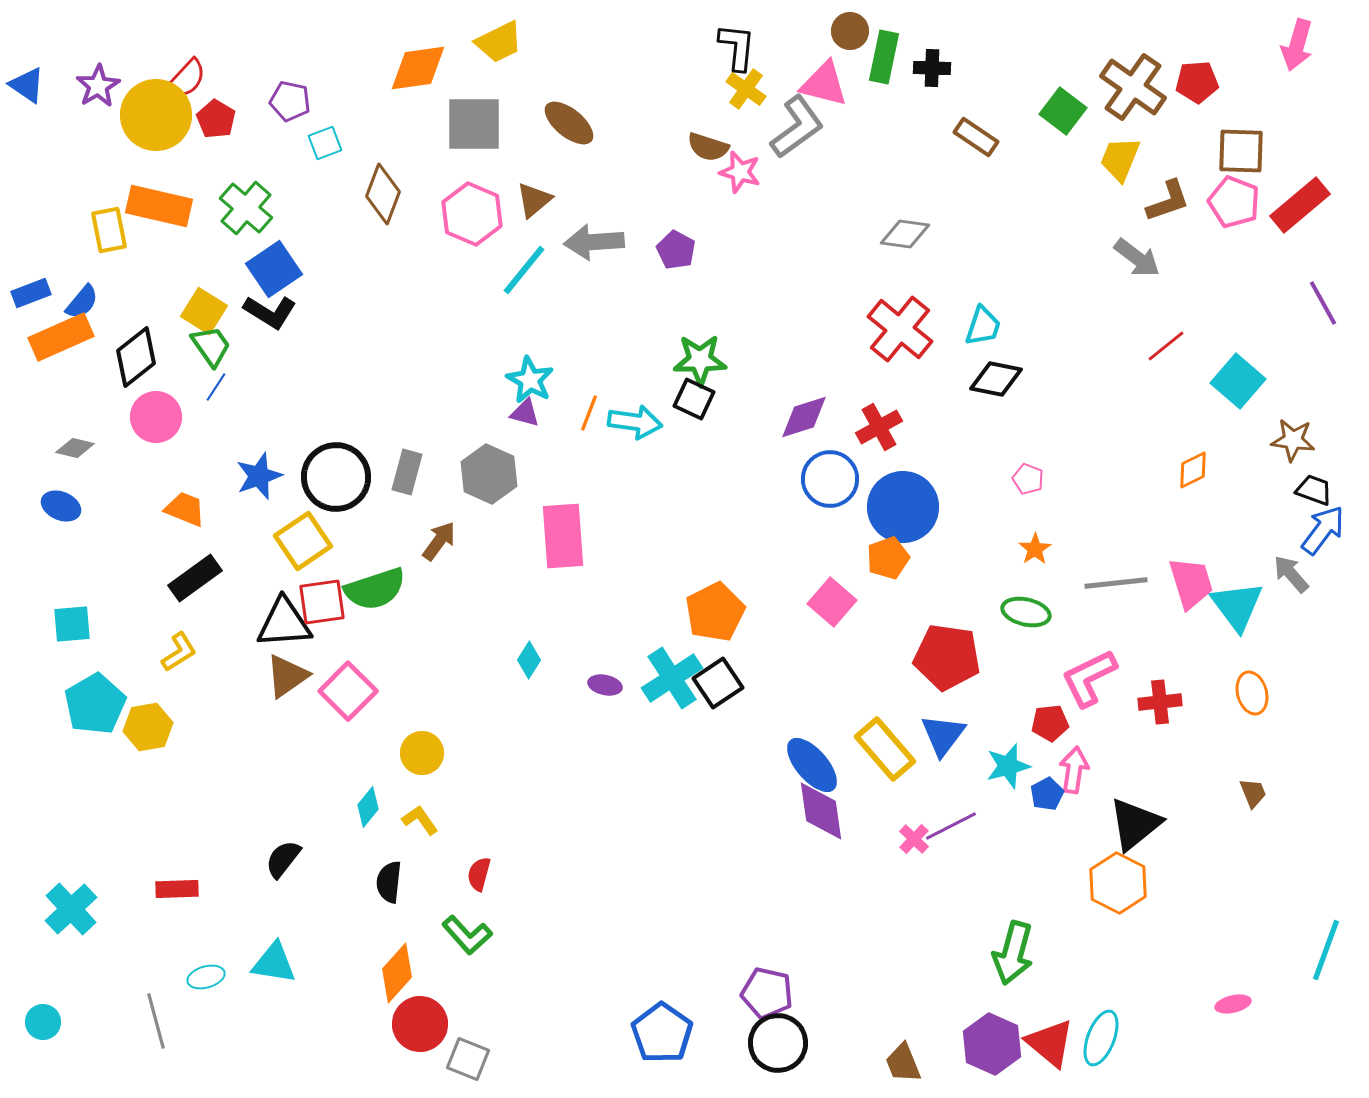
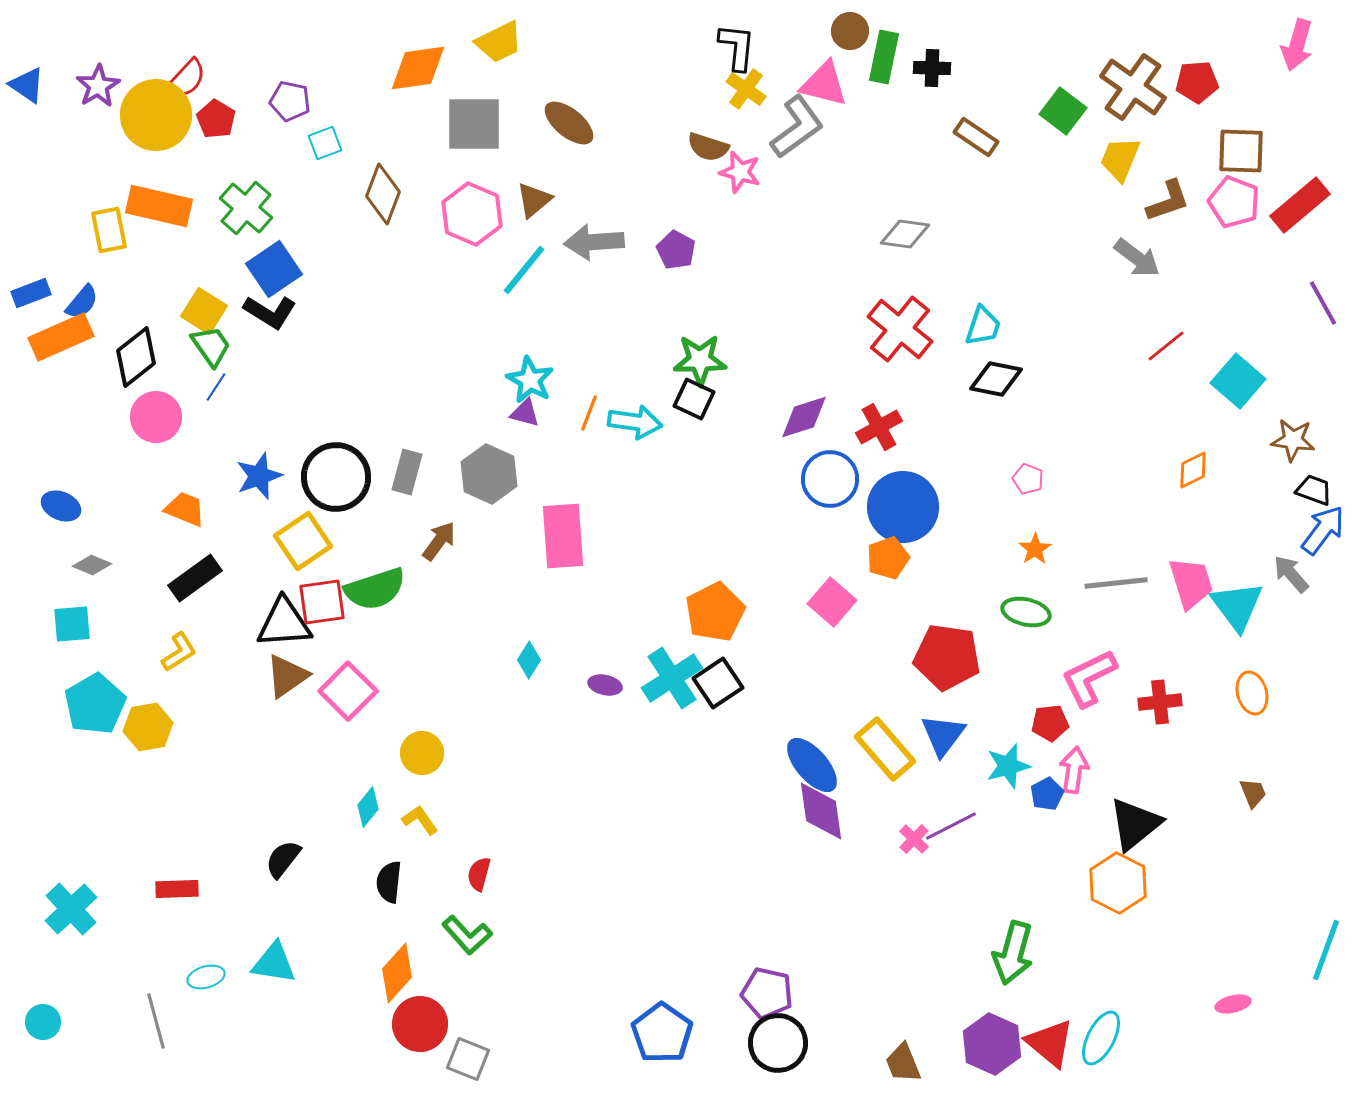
gray diamond at (75, 448): moved 17 px right, 117 px down; rotated 9 degrees clockwise
cyan ellipse at (1101, 1038): rotated 6 degrees clockwise
